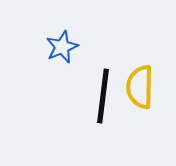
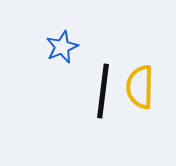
black line: moved 5 px up
